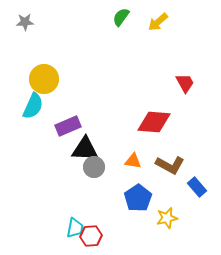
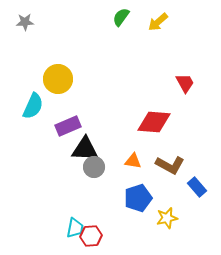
yellow circle: moved 14 px right
blue pentagon: rotated 16 degrees clockwise
